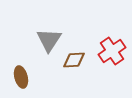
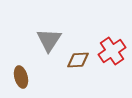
brown diamond: moved 4 px right
